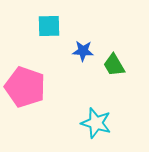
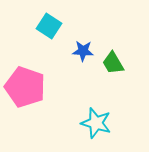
cyan square: rotated 35 degrees clockwise
green trapezoid: moved 1 px left, 2 px up
